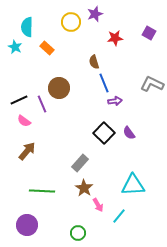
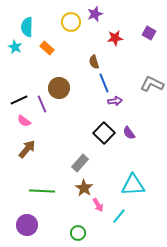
brown arrow: moved 2 px up
